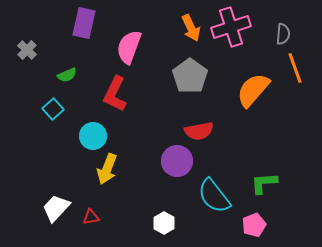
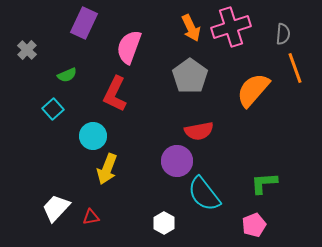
purple rectangle: rotated 12 degrees clockwise
cyan semicircle: moved 10 px left, 2 px up
